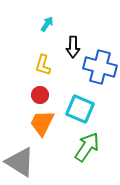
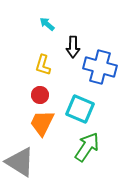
cyan arrow: rotated 84 degrees counterclockwise
